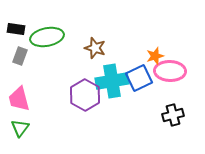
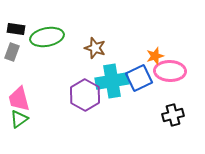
gray rectangle: moved 8 px left, 4 px up
green triangle: moved 1 px left, 9 px up; rotated 18 degrees clockwise
